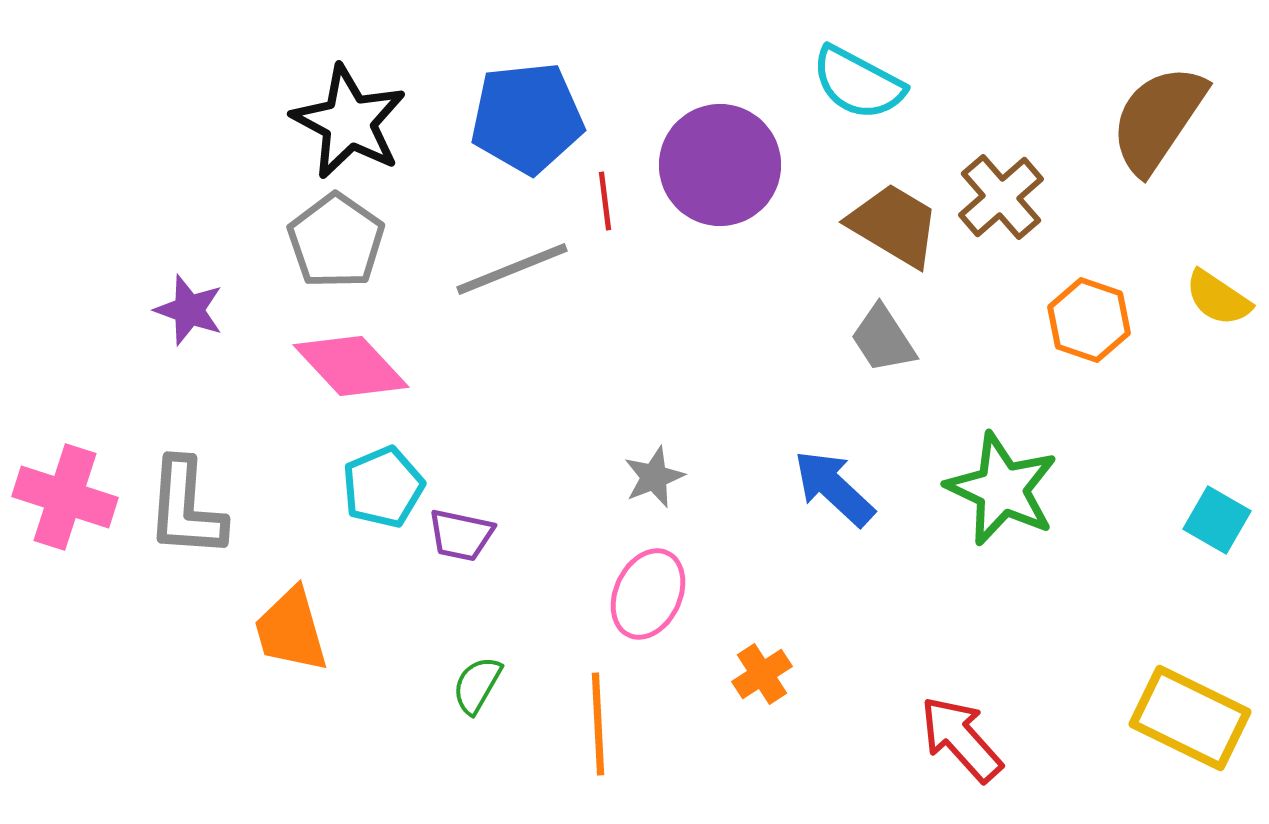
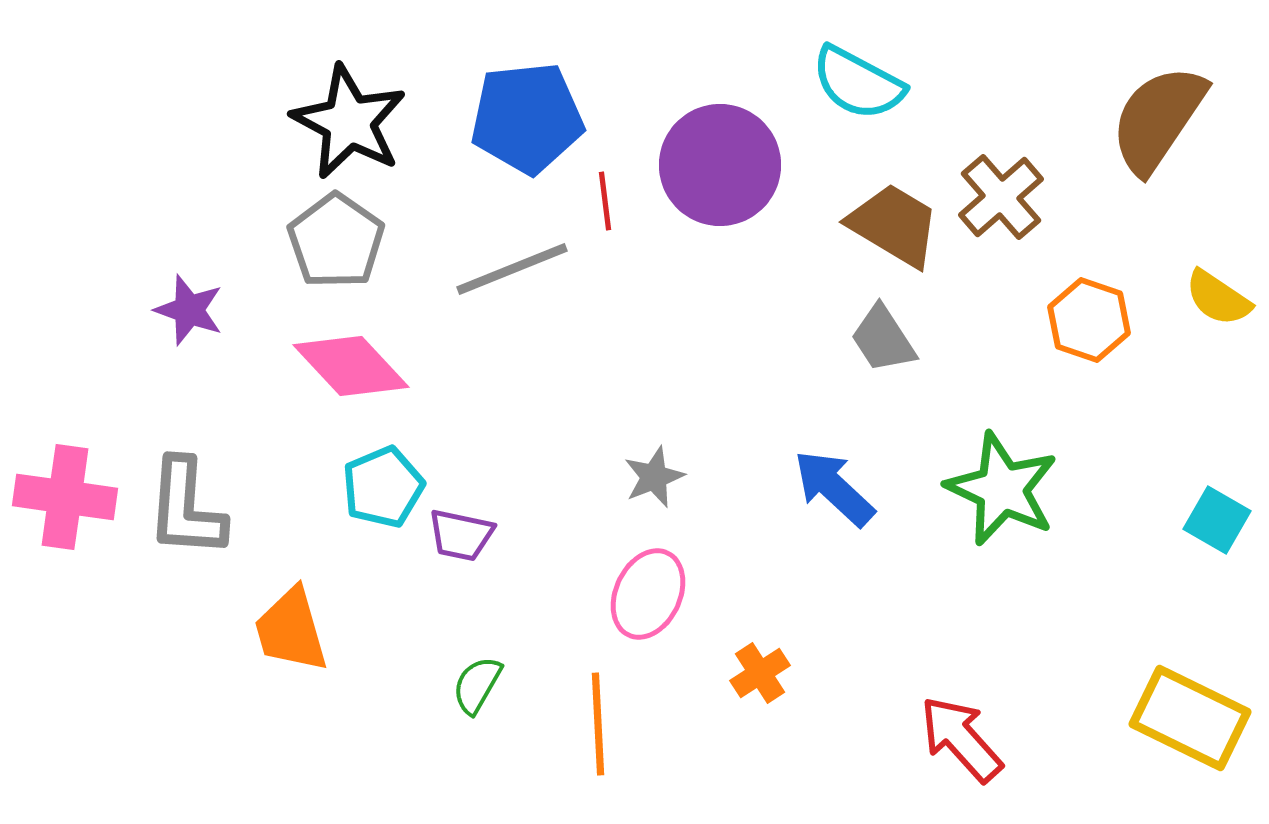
pink cross: rotated 10 degrees counterclockwise
orange cross: moved 2 px left, 1 px up
